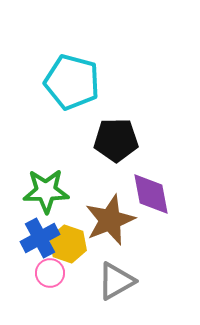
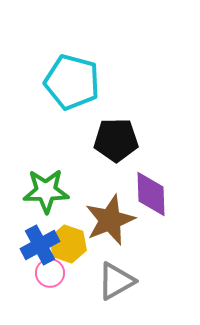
purple diamond: rotated 9 degrees clockwise
blue cross: moved 7 px down
